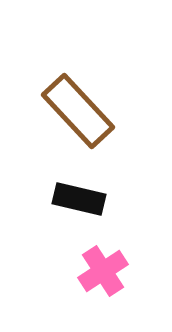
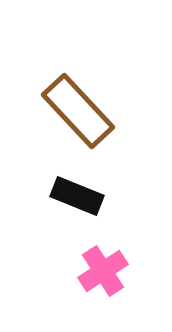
black rectangle: moved 2 px left, 3 px up; rotated 9 degrees clockwise
